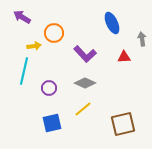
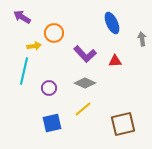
red triangle: moved 9 px left, 4 px down
